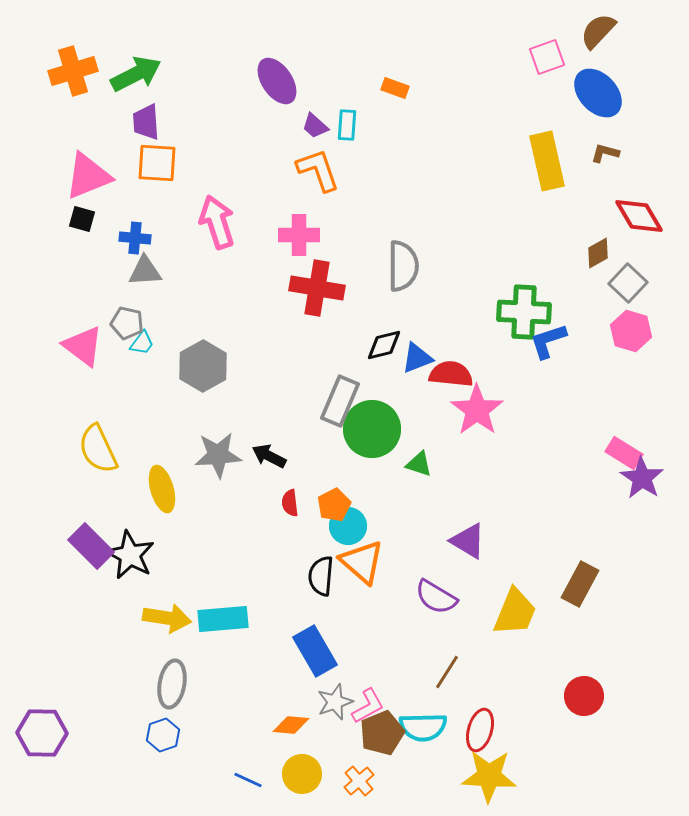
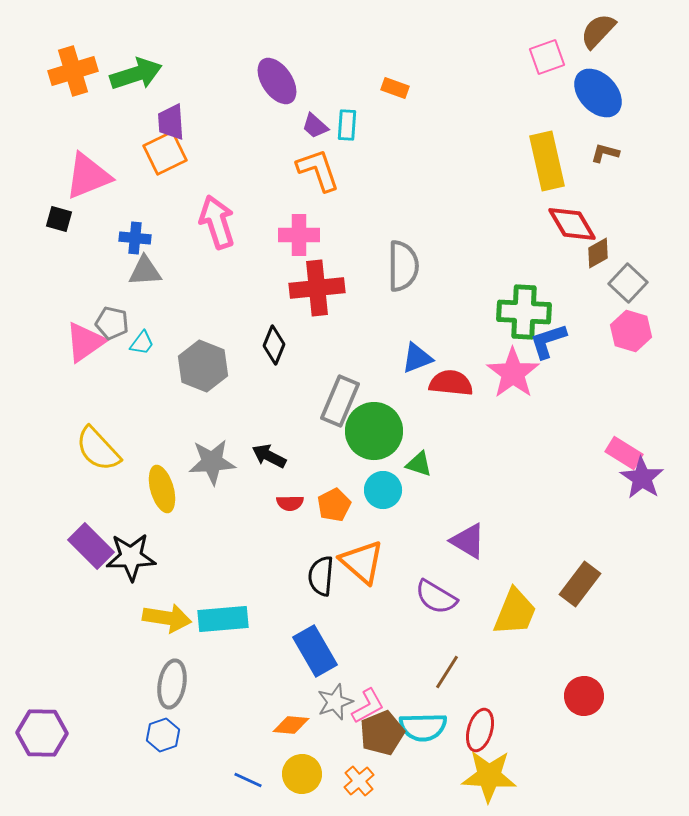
green arrow at (136, 74): rotated 9 degrees clockwise
purple trapezoid at (146, 122): moved 25 px right
orange square at (157, 163): moved 8 px right, 10 px up; rotated 30 degrees counterclockwise
red diamond at (639, 216): moved 67 px left, 8 px down
black square at (82, 219): moved 23 px left
red cross at (317, 288): rotated 16 degrees counterclockwise
gray pentagon at (127, 323): moved 15 px left
black diamond at (384, 345): moved 110 px left; rotated 54 degrees counterclockwise
pink triangle at (83, 346): moved 2 px right, 4 px up; rotated 48 degrees clockwise
gray hexagon at (203, 366): rotated 9 degrees counterclockwise
red semicircle at (451, 374): moved 9 px down
pink star at (477, 410): moved 36 px right, 37 px up
green circle at (372, 429): moved 2 px right, 2 px down
yellow semicircle at (98, 449): rotated 18 degrees counterclockwise
gray star at (218, 455): moved 6 px left, 7 px down
red semicircle at (290, 503): rotated 84 degrees counterclockwise
cyan circle at (348, 526): moved 35 px right, 36 px up
black star at (130, 555): moved 1 px right, 2 px down; rotated 30 degrees counterclockwise
brown rectangle at (580, 584): rotated 9 degrees clockwise
